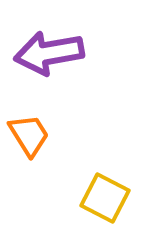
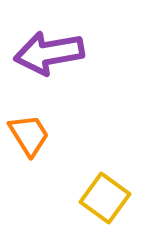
yellow square: rotated 9 degrees clockwise
